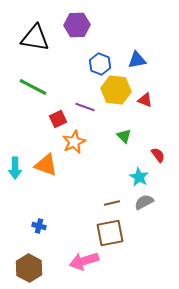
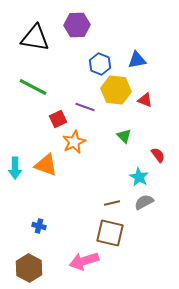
brown square: rotated 24 degrees clockwise
